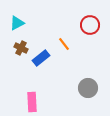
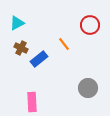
blue rectangle: moved 2 px left, 1 px down
